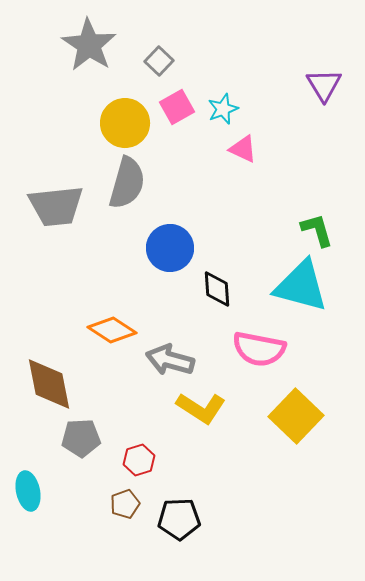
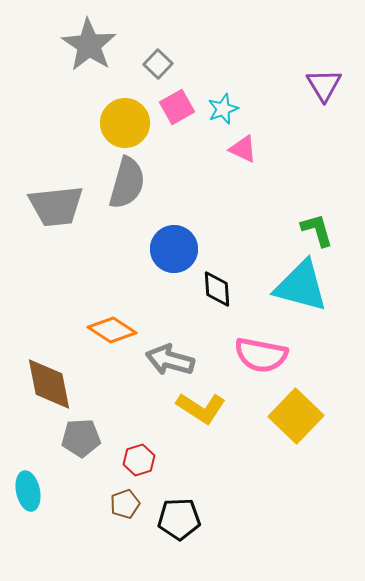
gray square: moved 1 px left, 3 px down
blue circle: moved 4 px right, 1 px down
pink semicircle: moved 2 px right, 6 px down
